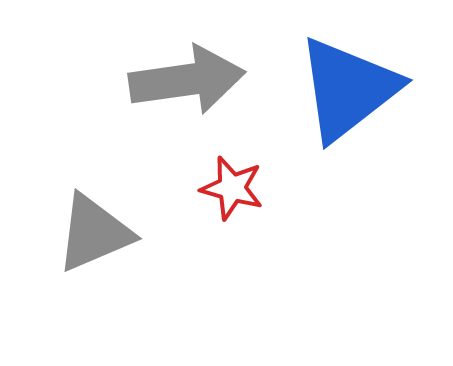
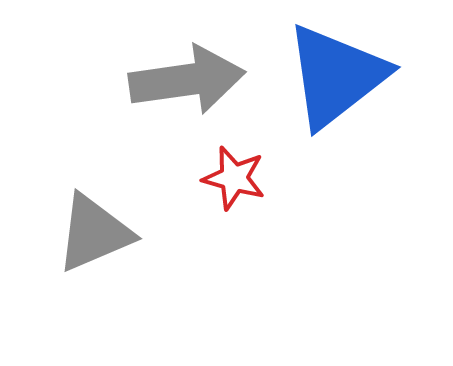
blue triangle: moved 12 px left, 13 px up
red star: moved 2 px right, 10 px up
